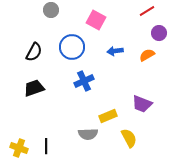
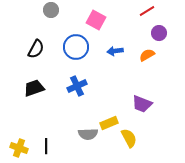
blue circle: moved 4 px right
black semicircle: moved 2 px right, 3 px up
blue cross: moved 7 px left, 5 px down
yellow rectangle: moved 1 px right, 7 px down
